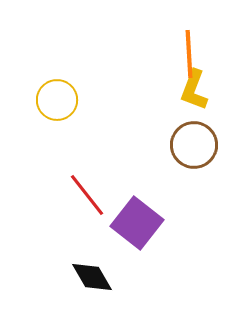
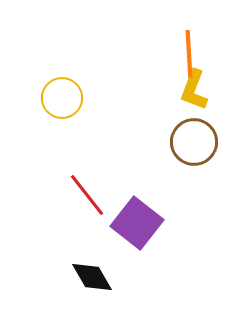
yellow circle: moved 5 px right, 2 px up
brown circle: moved 3 px up
